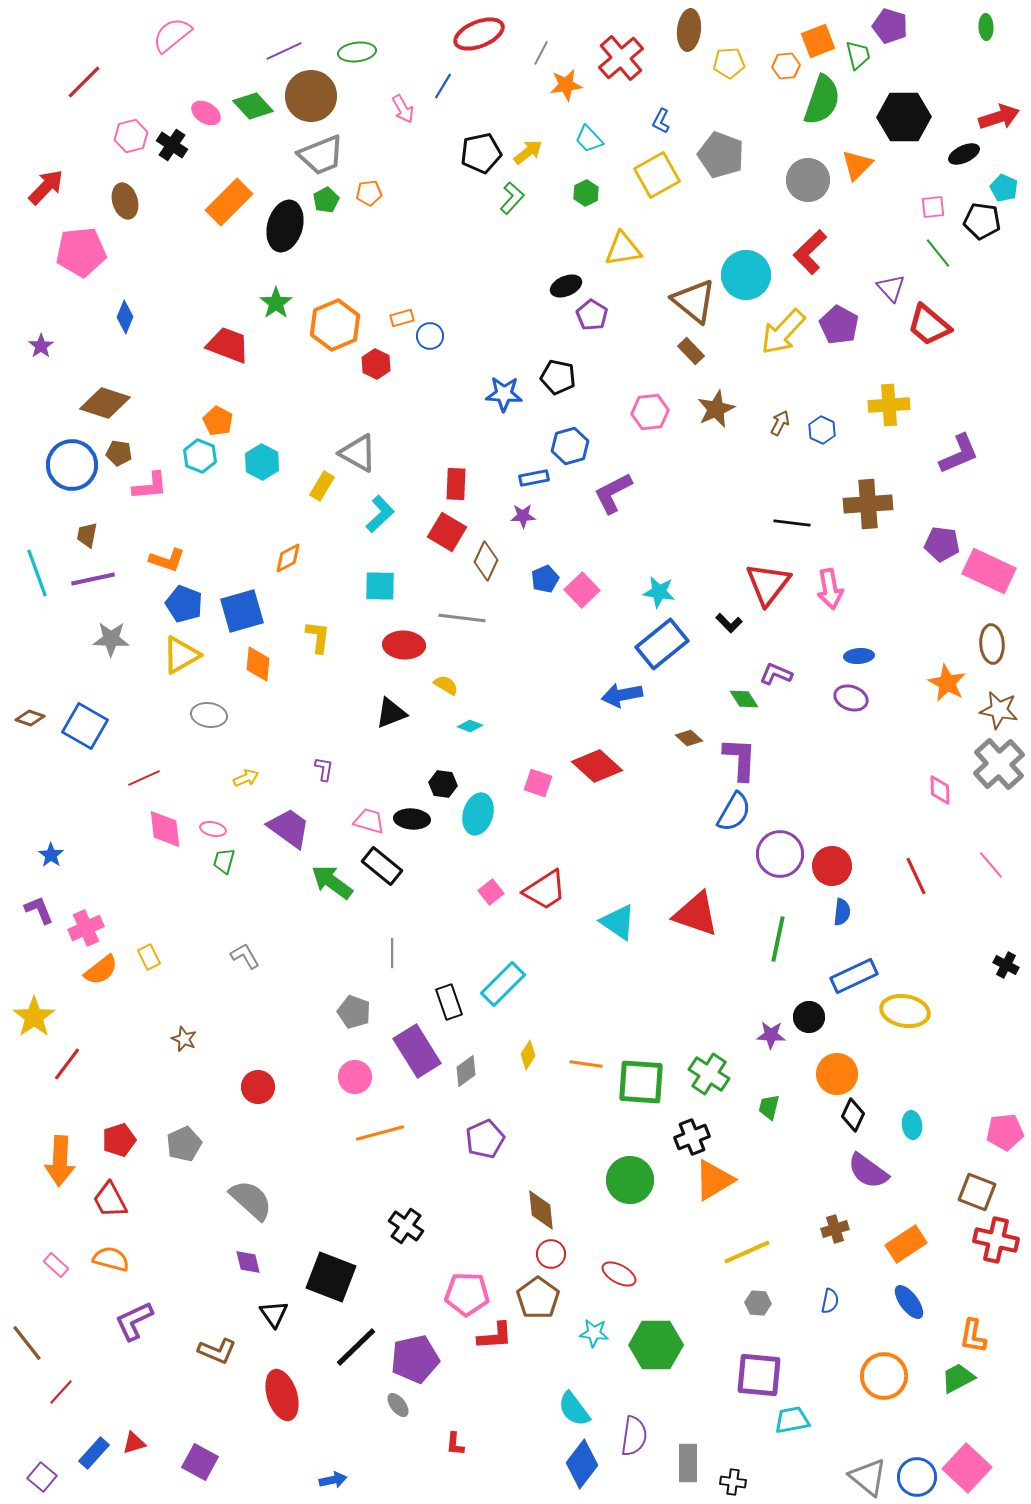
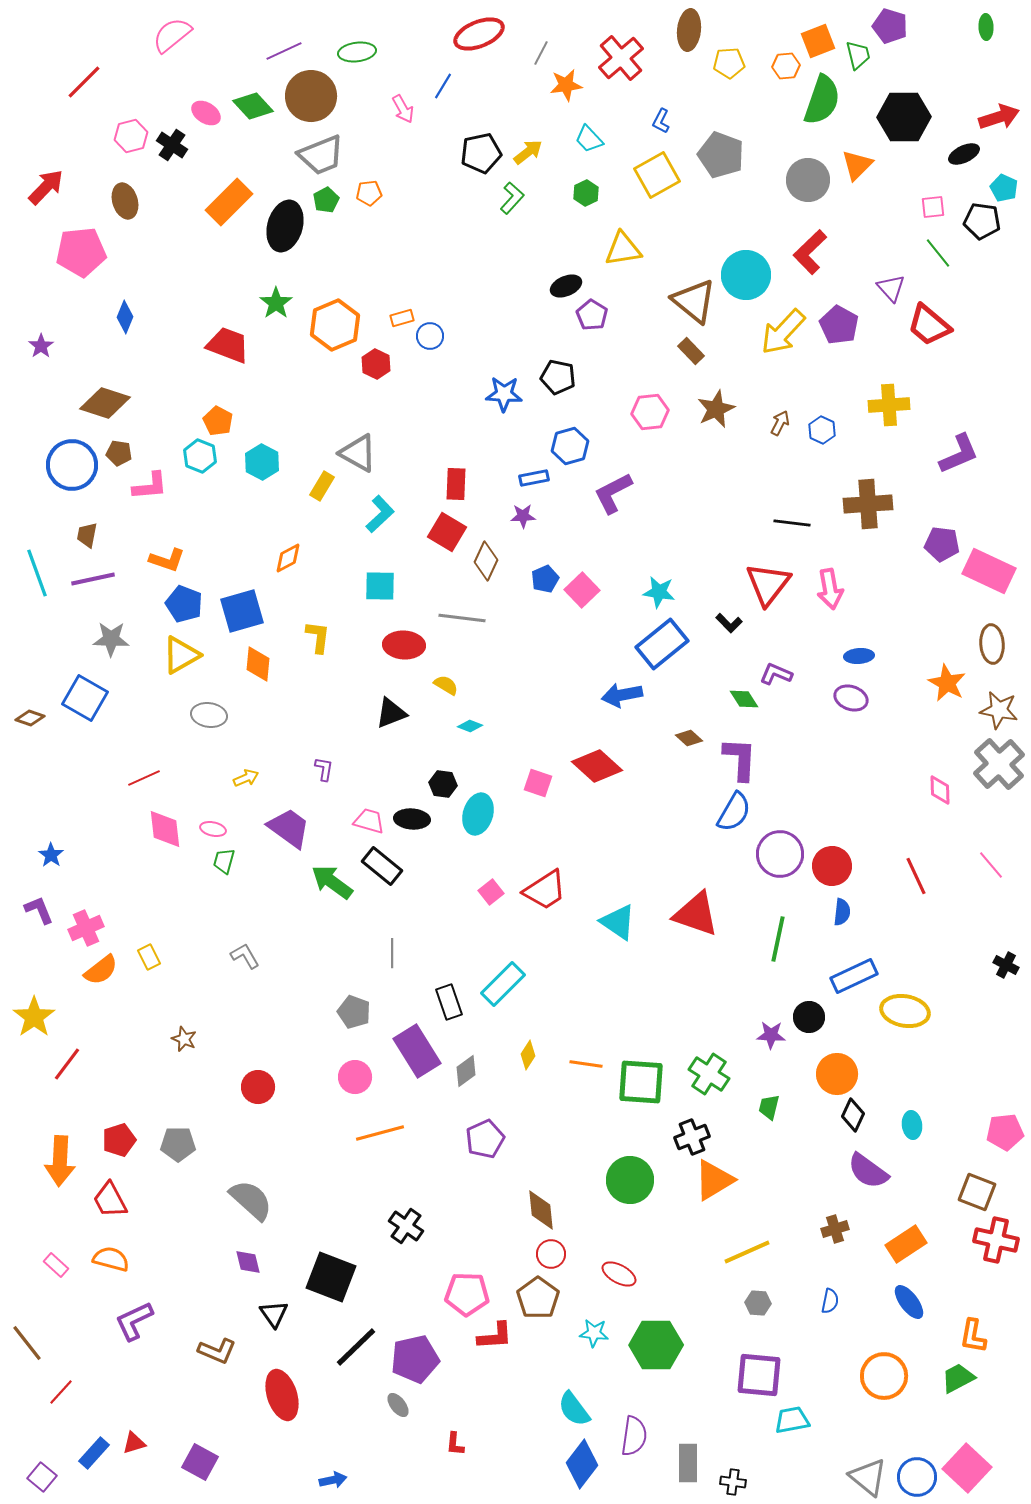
blue square at (85, 726): moved 28 px up
gray pentagon at (184, 1144): moved 6 px left; rotated 24 degrees clockwise
